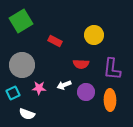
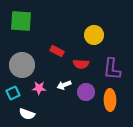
green square: rotated 35 degrees clockwise
red rectangle: moved 2 px right, 10 px down
